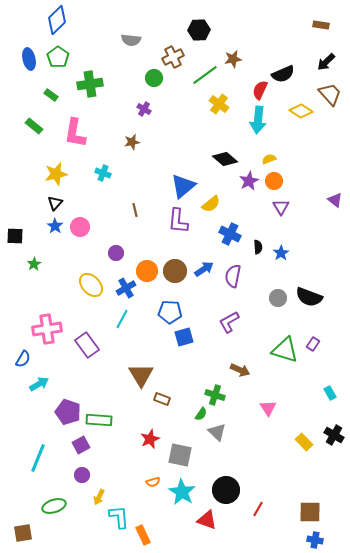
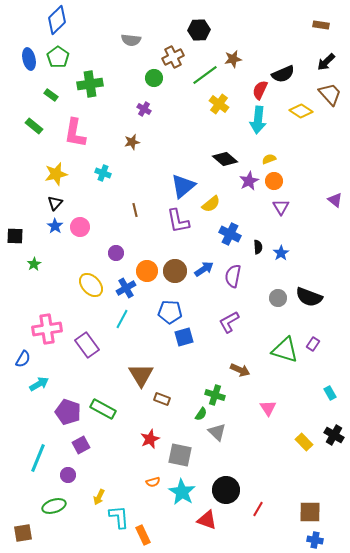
purple L-shape at (178, 221): rotated 16 degrees counterclockwise
green rectangle at (99, 420): moved 4 px right, 11 px up; rotated 25 degrees clockwise
purple circle at (82, 475): moved 14 px left
